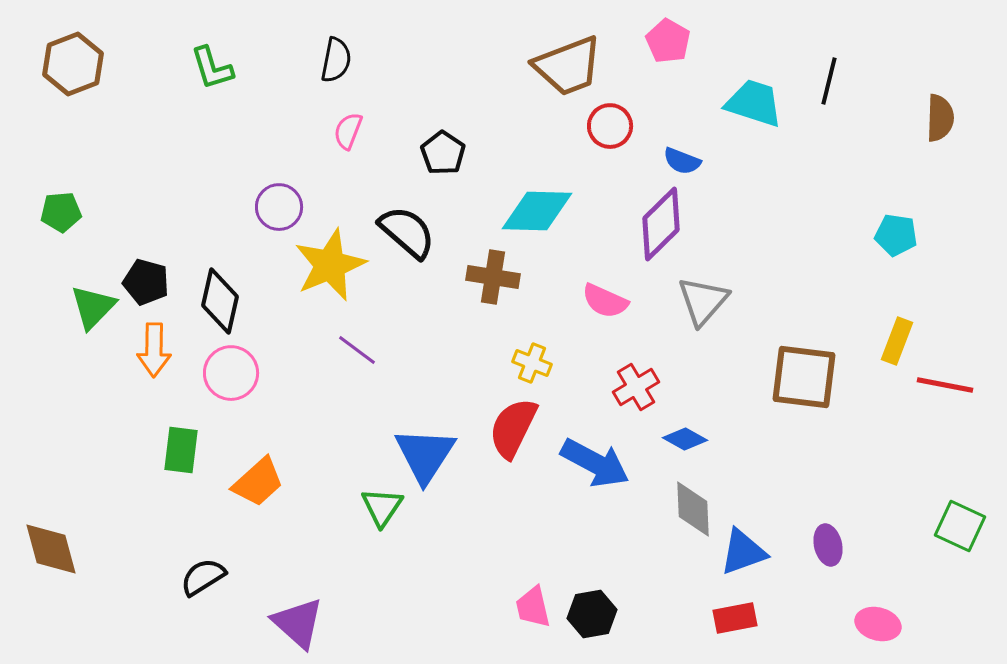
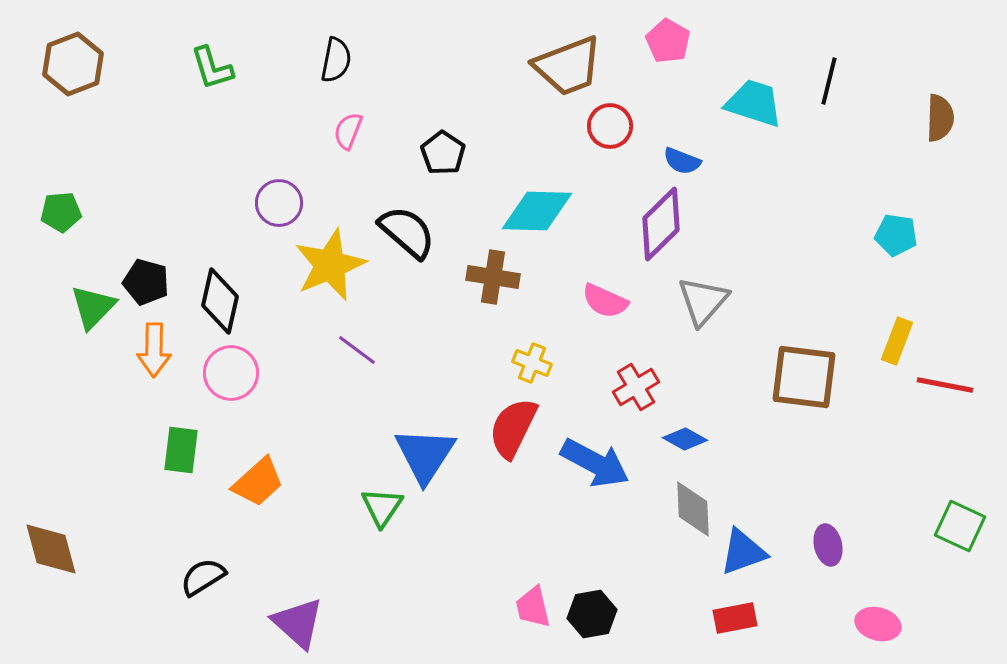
purple circle at (279, 207): moved 4 px up
